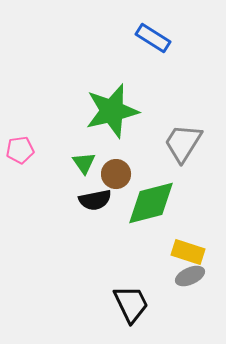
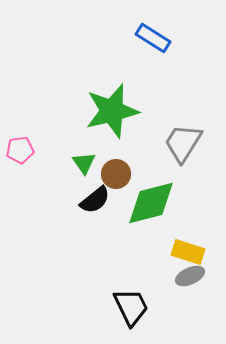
black semicircle: rotated 28 degrees counterclockwise
black trapezoid: moved 3 px down
